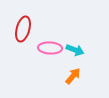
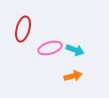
pink ellipse: rotated 20 degrees counterclockwise
orange arrow: rotated 36 degrees clockwise
